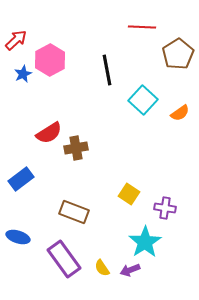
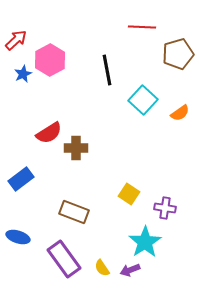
brown pentagon: rotated 16 degrees clockwise
brown cross: rotated 10 degrees clockwise
